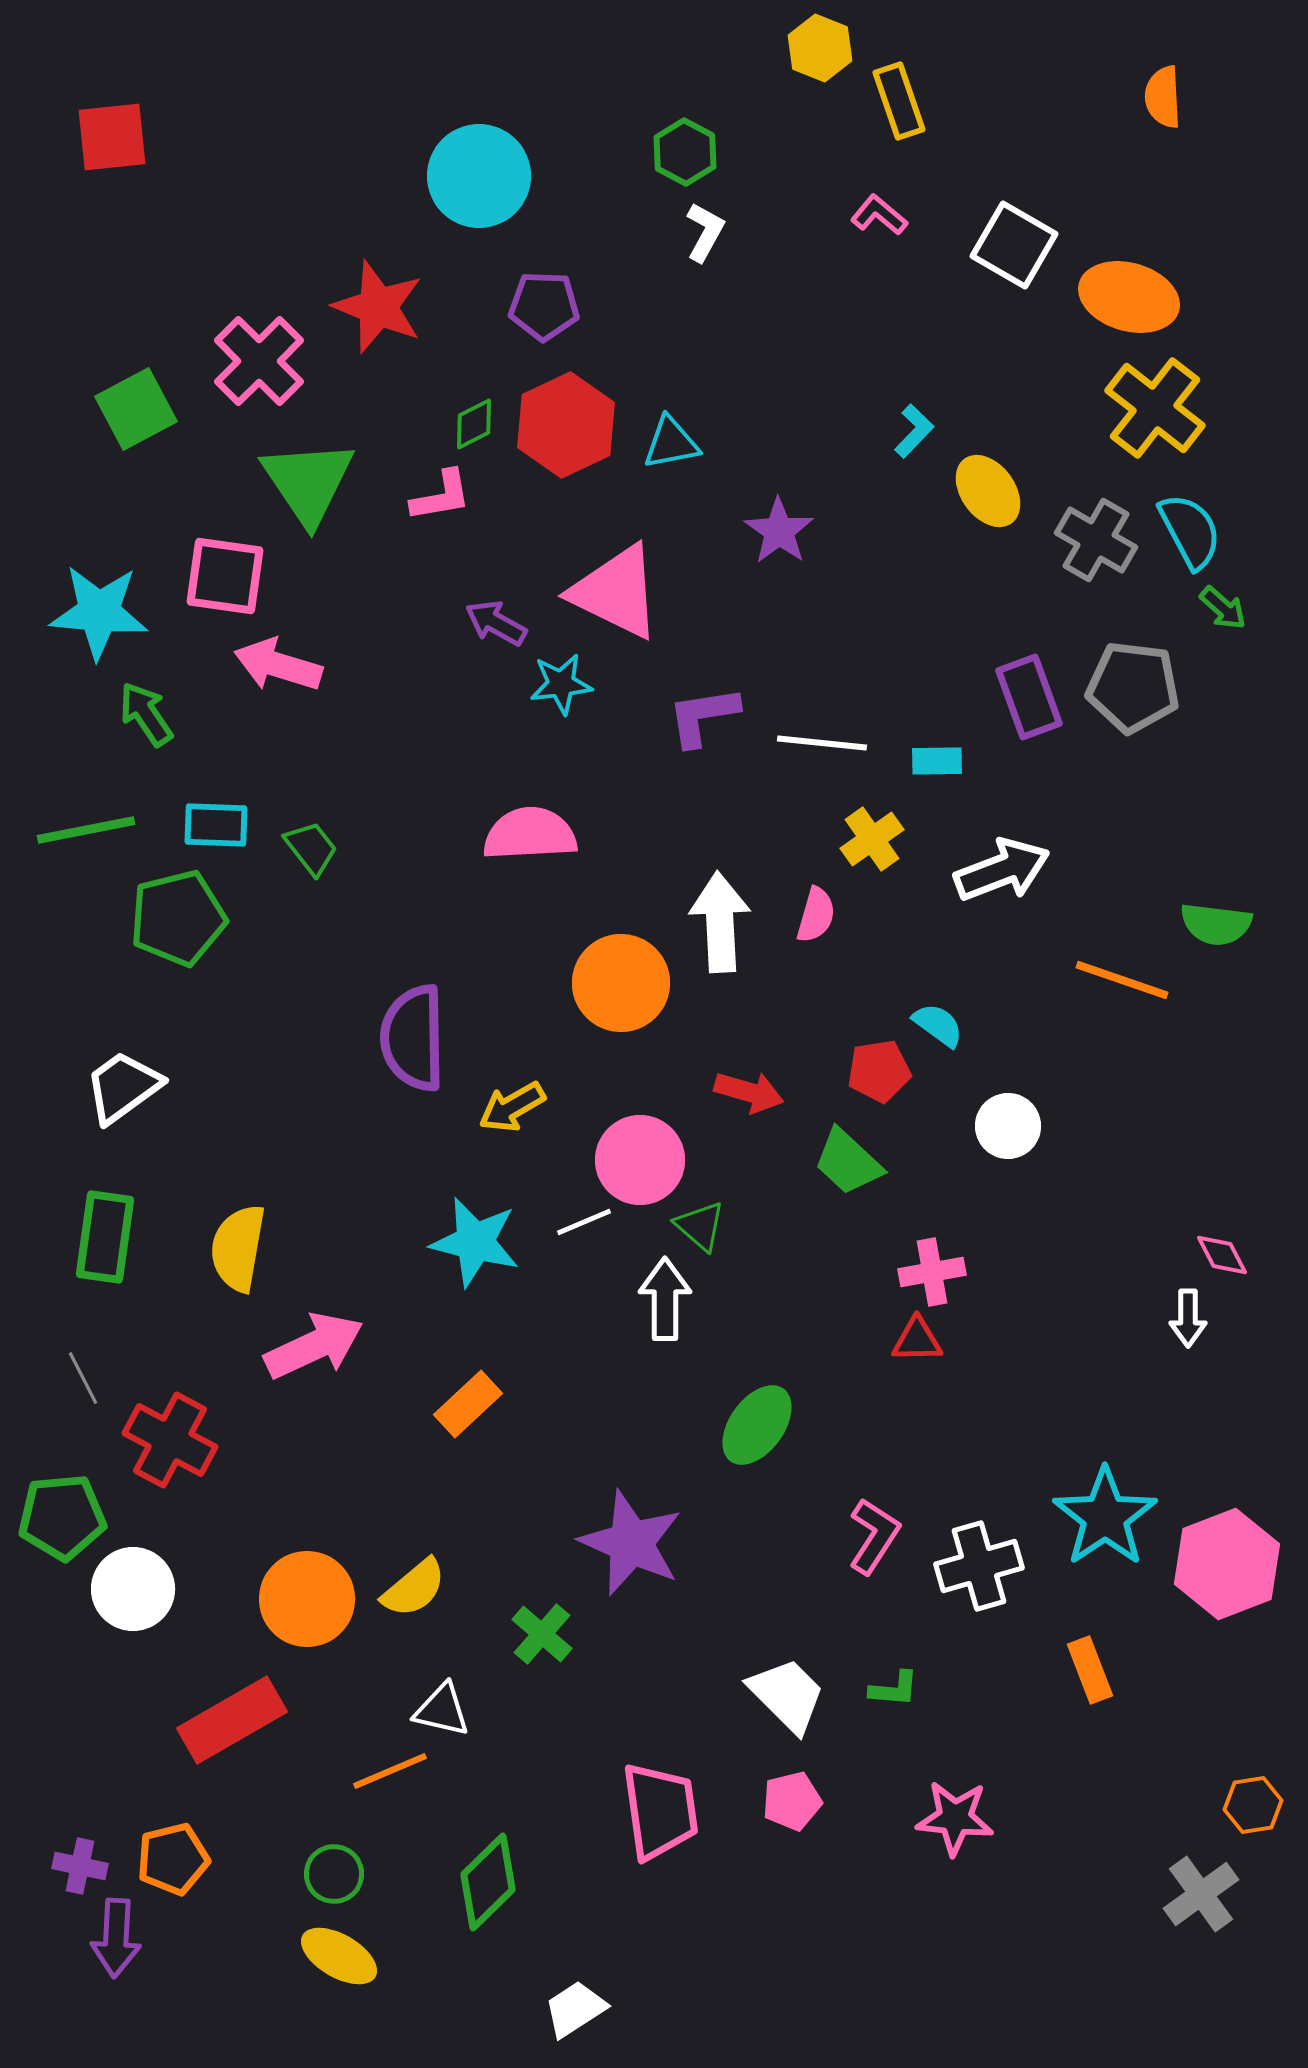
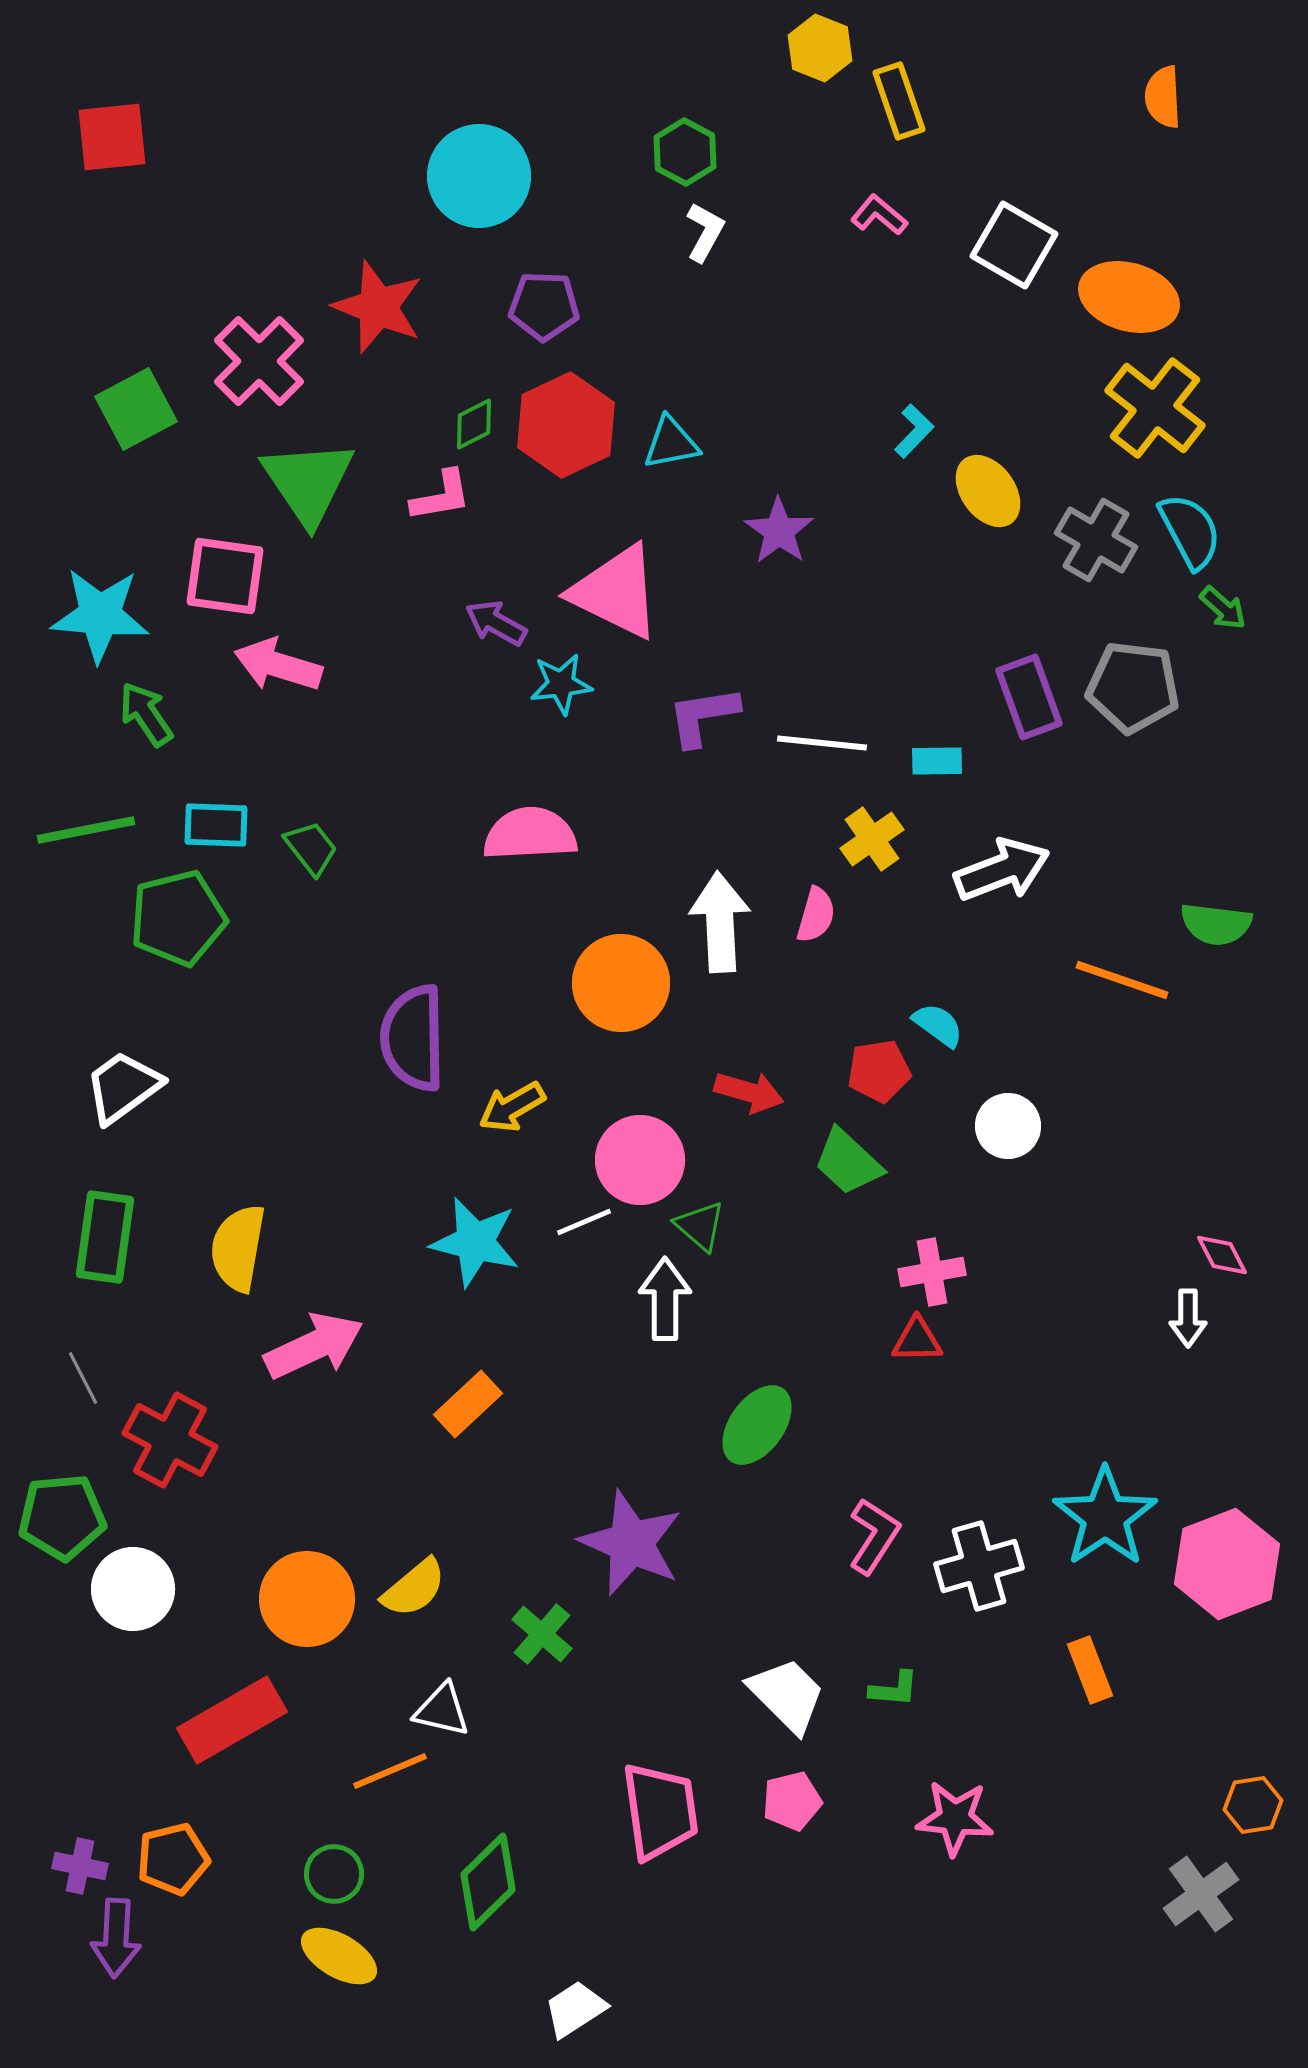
cyan star at (99, 612): moved 1 px right, 3 px down
